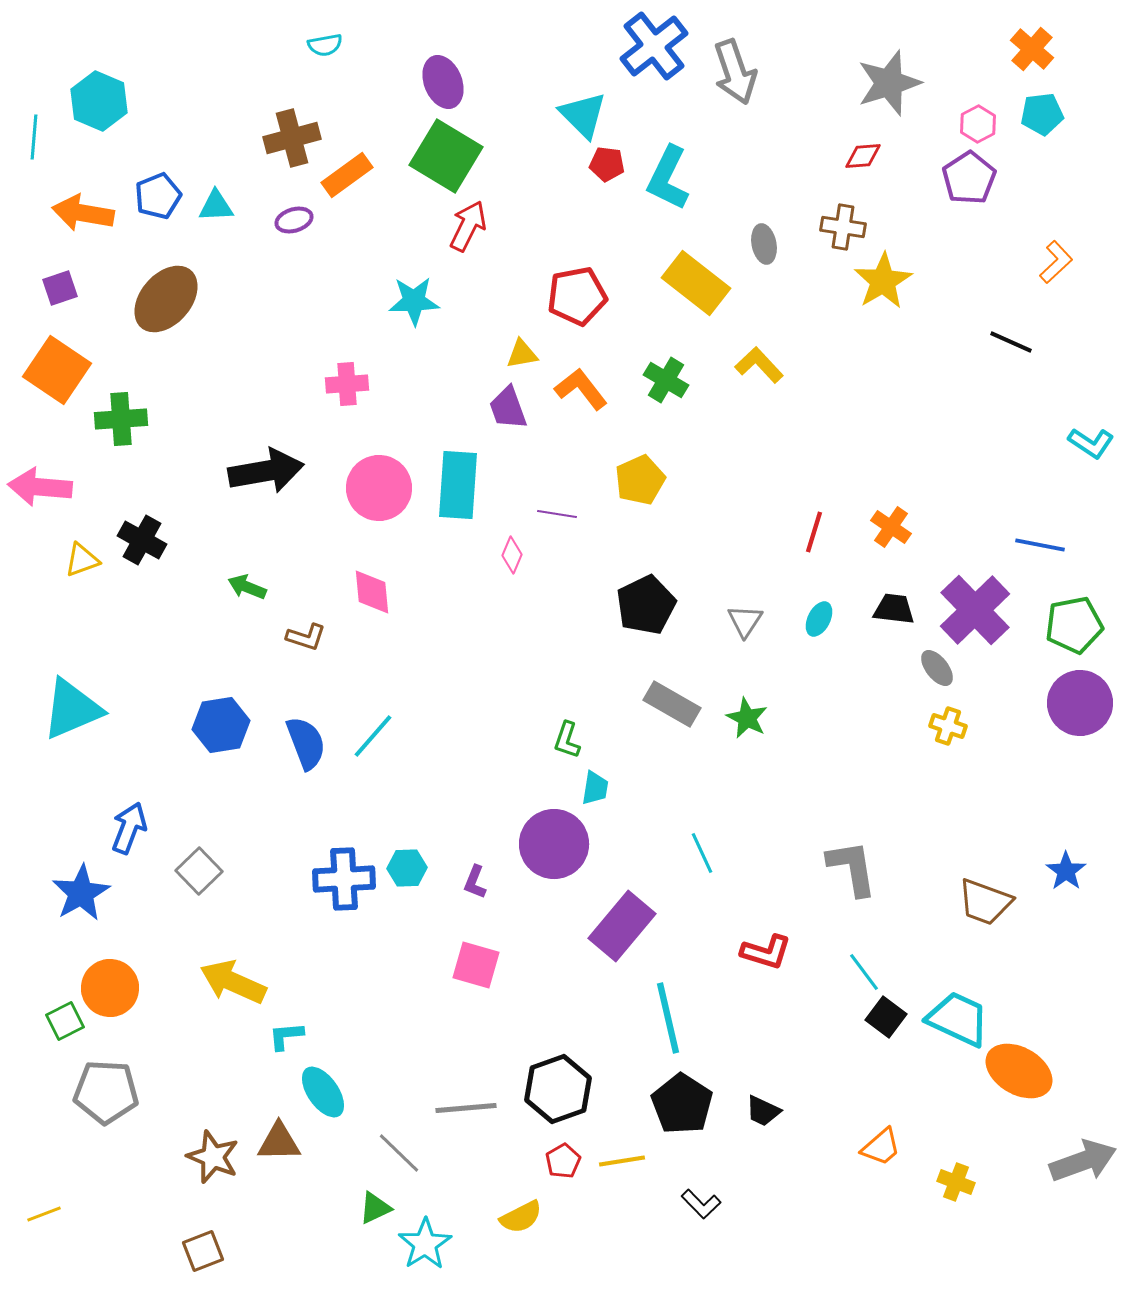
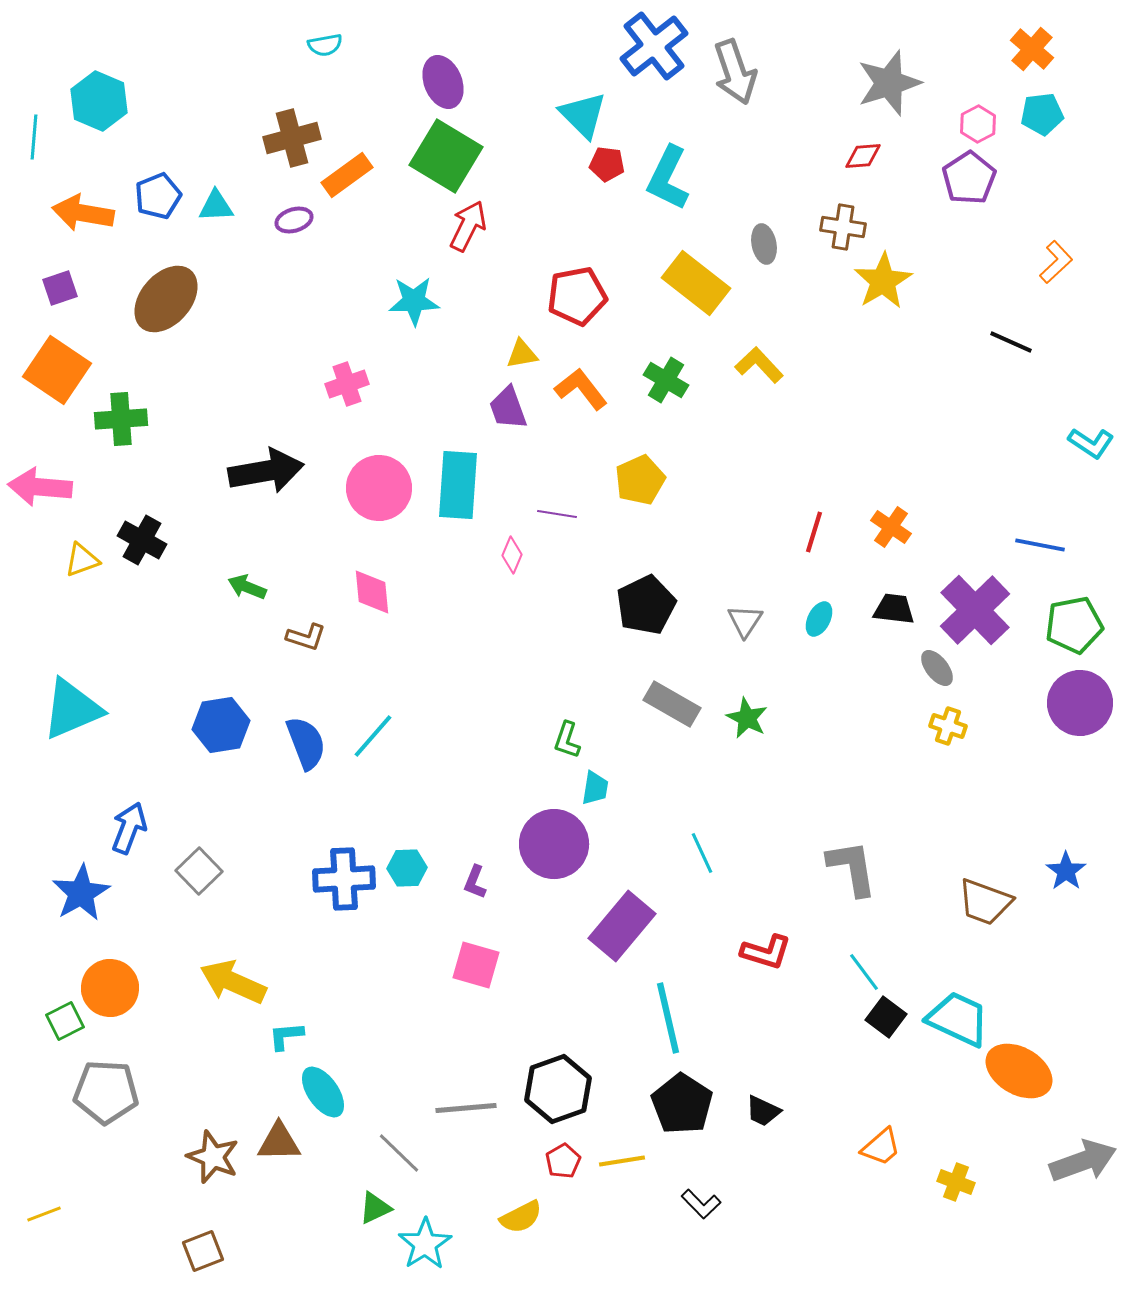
pink cross at (347, 384): rotated 15 degrees counterclockwise
